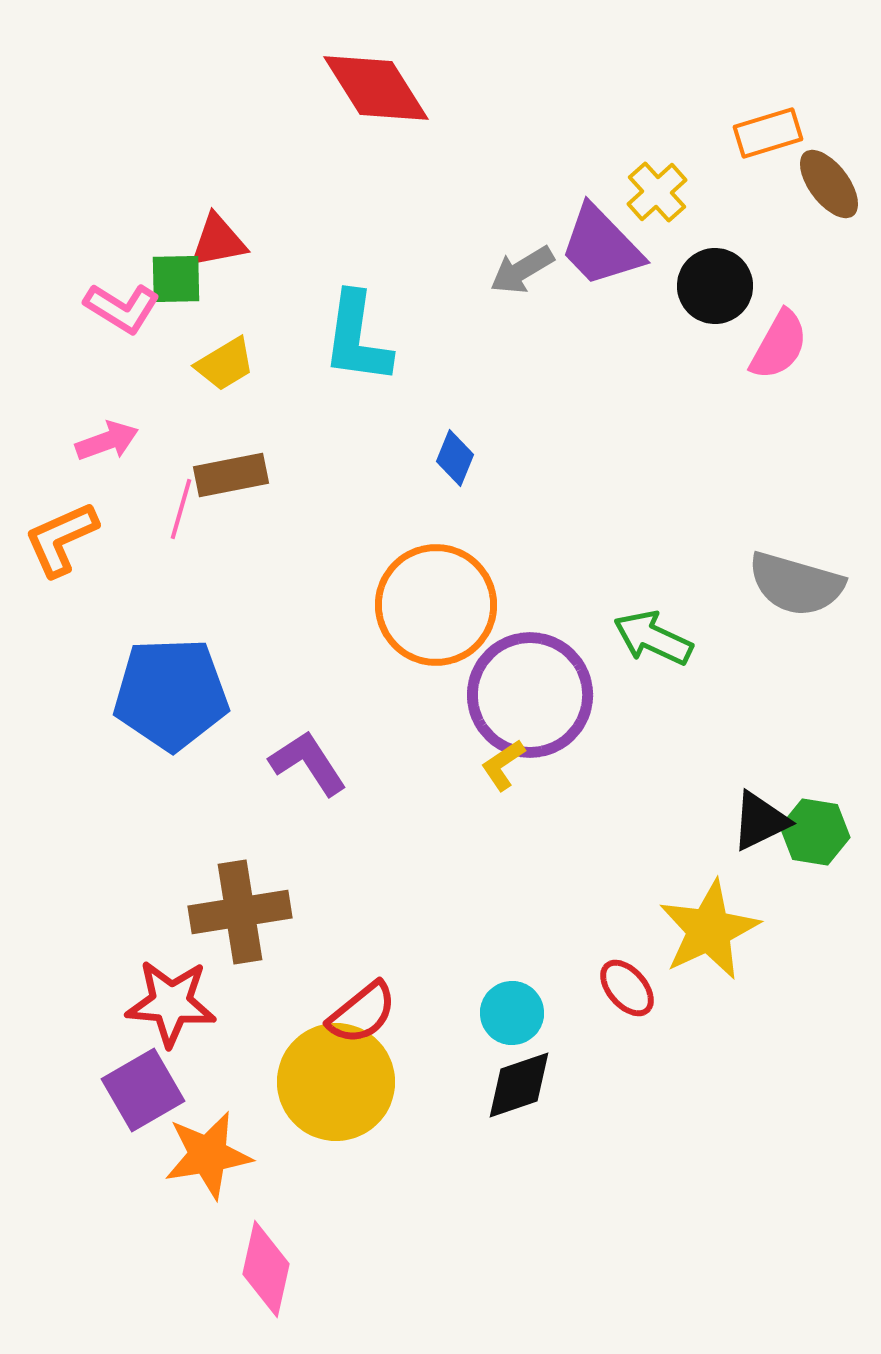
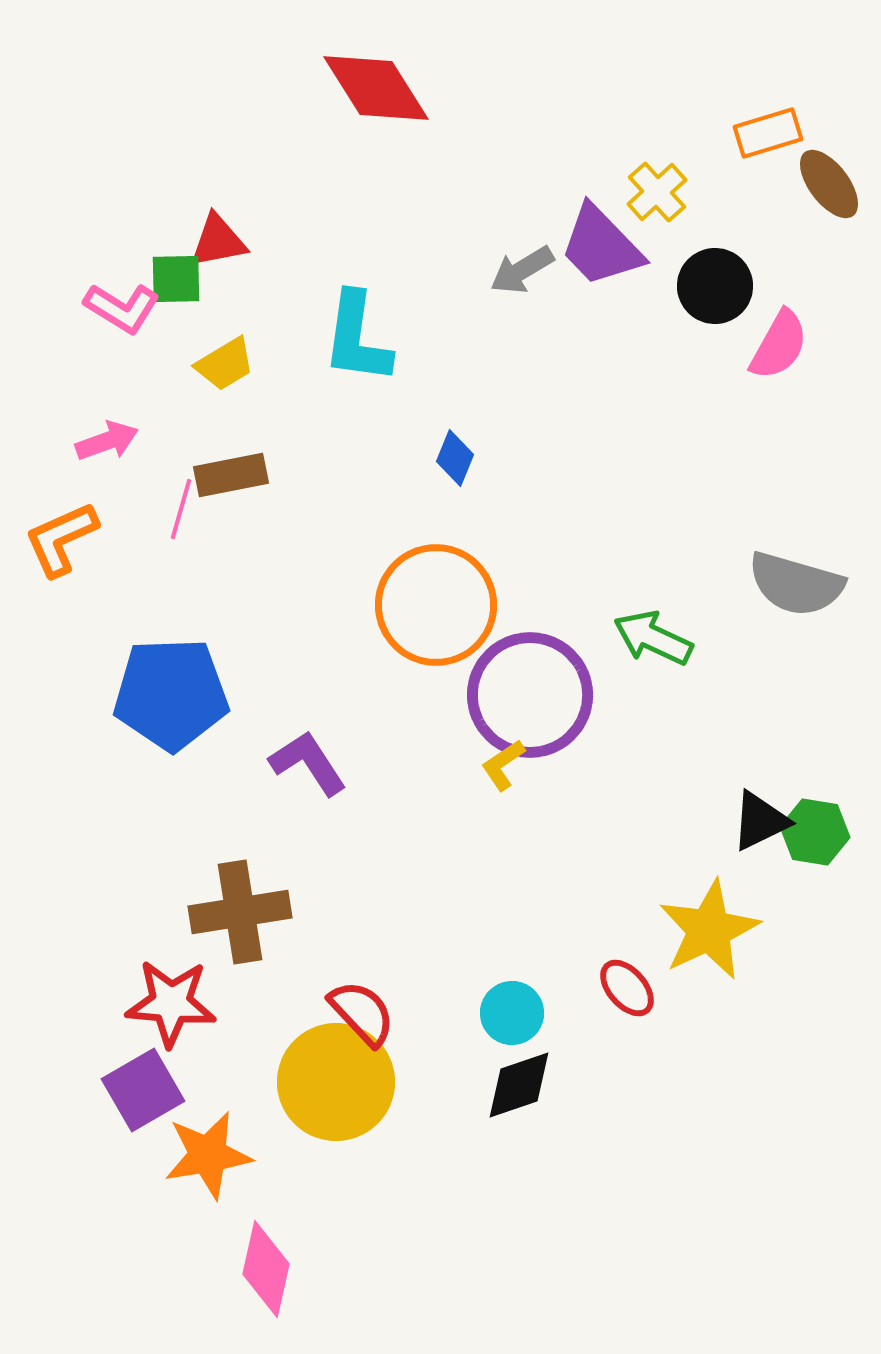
red semicircle: rotated 94 degrees counterclockwise
